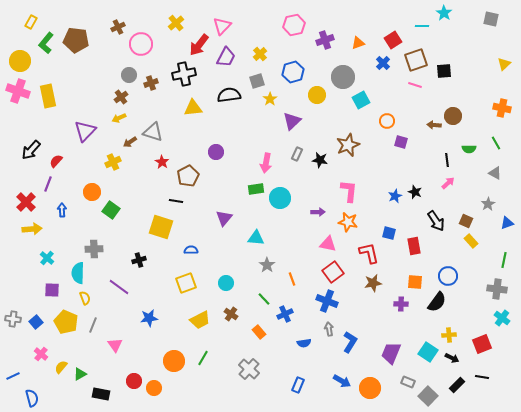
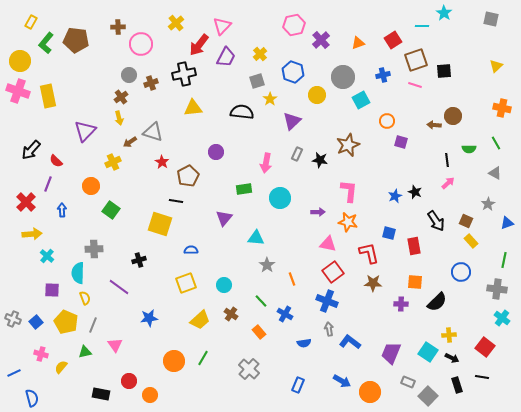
brown cross at (118, 27): rotated 24 degrees clockwise
purple cross at (325, 40): moved 4 px left; rotated 24 degrees counterclockwise
blue cross at (383, 63): moved 12 px down; rotated 32 degrees clockwise
yellow triangle at (504, 64): moved 8 px left, 2 px down
blue hexagon at (293, 72): rotated 25 degrees counterclockwise
black semicircle at (229, 95): moved 13 px right, 17 px down; rotated 15 degrees clockwise
yellow arrow at (119, 118): rotated 80 degrees counterclockwise
red semicircle at (56, 161): rotated 88 degrees counterclockwise
green rectangle at (256, 189): moved 12 px left
orange circle at (92, 192): moved 1 px left, 6 px up
yellow square at (161, 227): moved 1 px left, 3 px up
yellow arrow at (32, 229): moved 5 px down
cyan cross at (47, 258): moved 2 px up
blue circle at (448, 276): moved 13 px right, 4 px up
cyan circle at (226, 283): moved 2 px left, 2 px down
brown star at (373, 283): rotated 12 degrees clockwise
green line at (264, 299): moved 3 px left, 2 px down
black semicircle at (437, 302): rotated 10 degrees clockwise
blue cross at (285, 314): rotated 35 degrees counterclockwise
gray cross at (13, 319): rotated 14 degrees clockwise
yellow trapezoid at (200, 320): rotated 15 degrees counterclockwise
blue L-shape at (350, 342): rotated 85 degrees counterclockwise
red square at (482, 344): moved 3 px right, 3 px down; rotated 30 degrees counterclockwise
pink cross at (41, 354): rotated 24 degrees counterclockwise
green triangle at (80, 374): moved 5 px right, 22 px up; rotated 16 degrees clockwise
blue line at (13, 376): moved 1 px right, 3 px up
red circle at (134, 381): moved 5 px left
black rectangle at (457, 385): rotated 63 degrees counterclockwise
orange circle at (154, 388): moved 4 px left, 7 px down
orange circle at (370, 388): moved 4 px down
